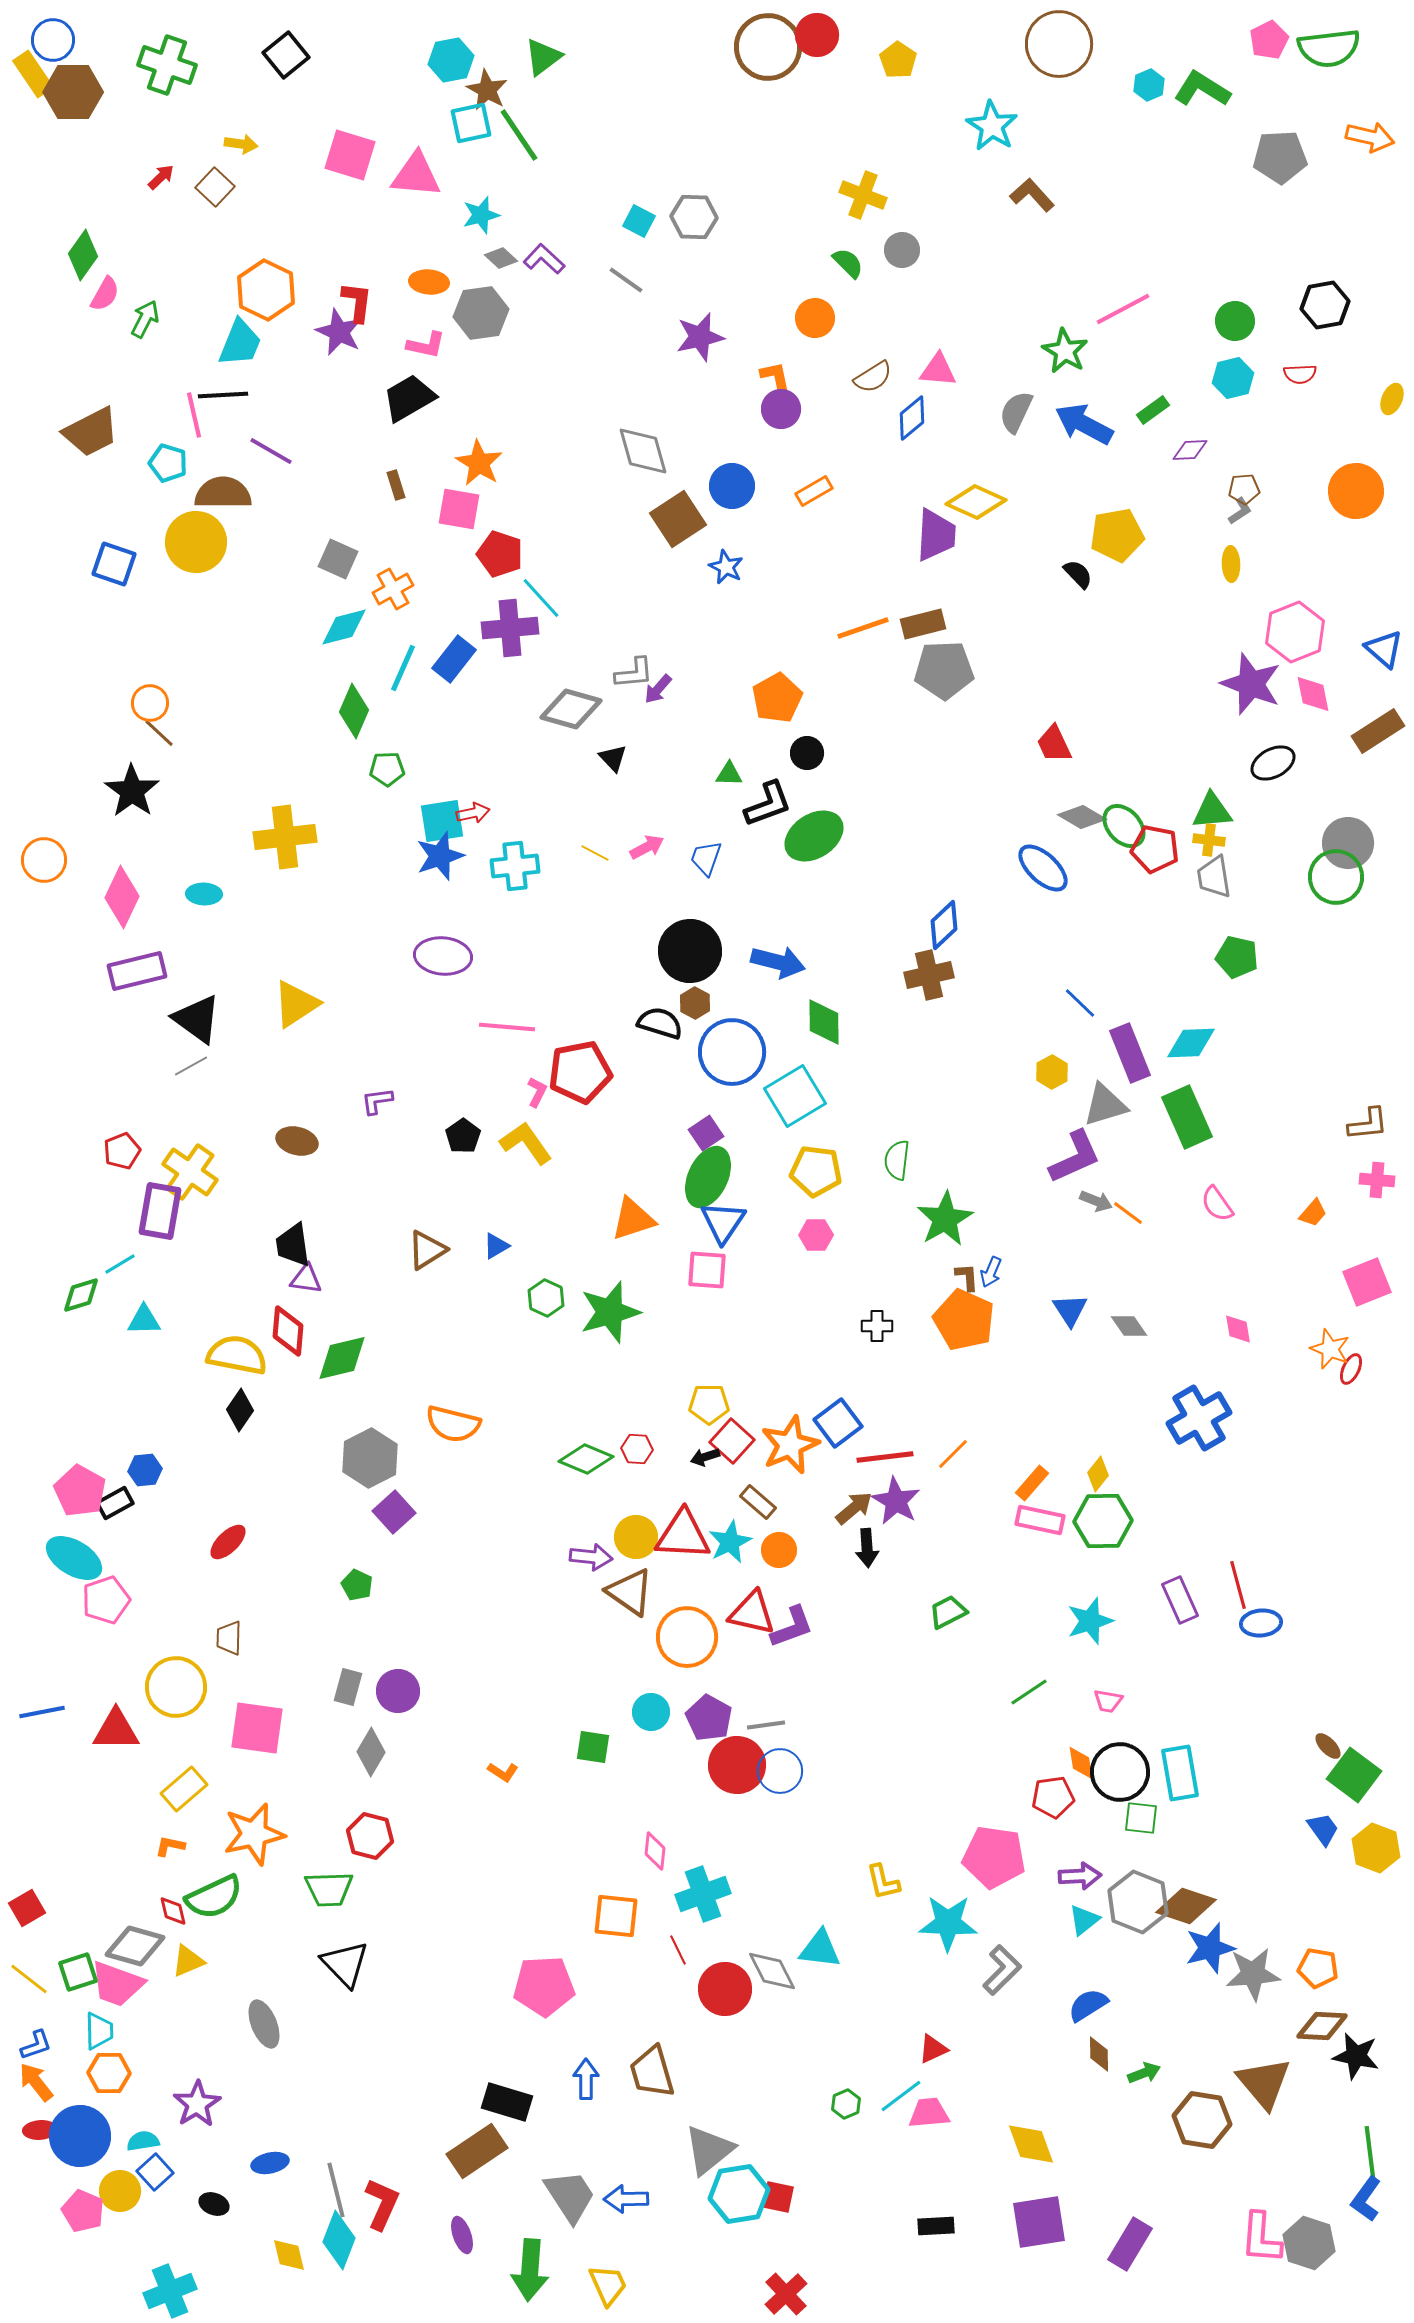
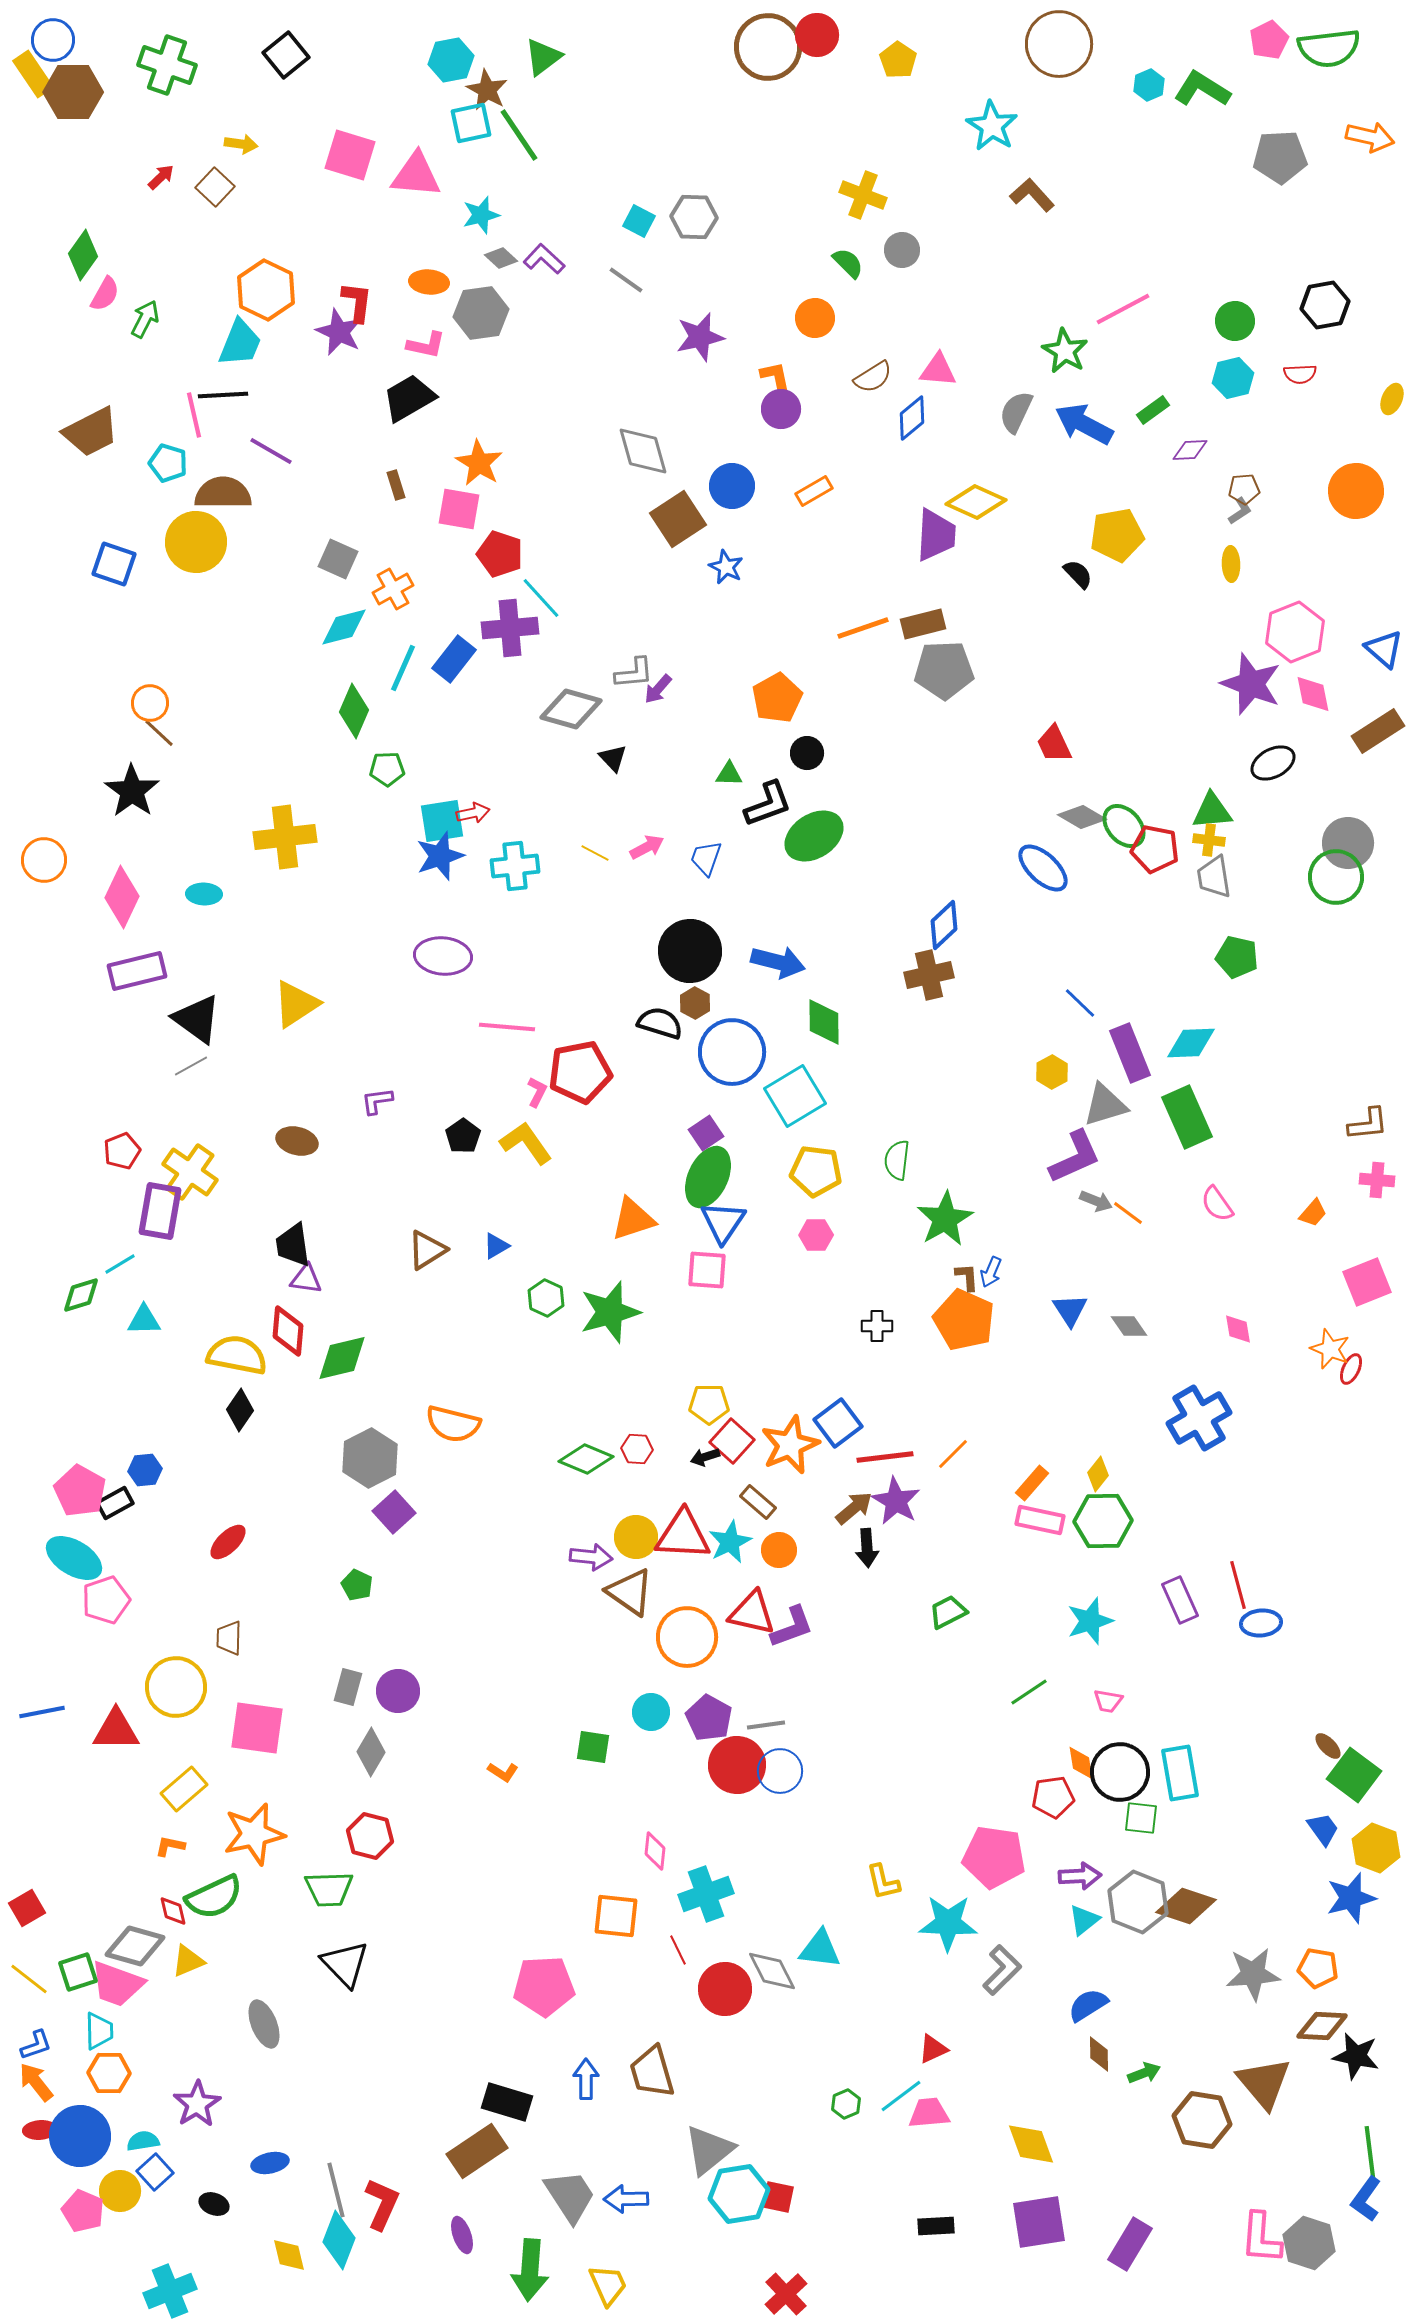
cyan cross at (703, 1894): moved 3 px right
blue star at (1210, 1948): moved 141 px right, 50 px up
